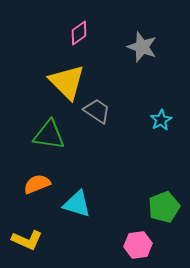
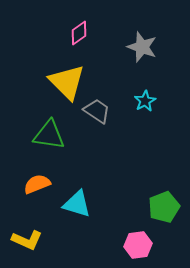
cyan star: moved 16 px left, 19 px up
